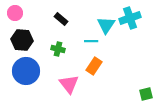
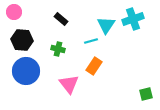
pink circle: moved 1 px left, 1 px up
cyan cross: moved 3 px right, 1 px down
cyan line: rotated 16 degrees counterclockwise
